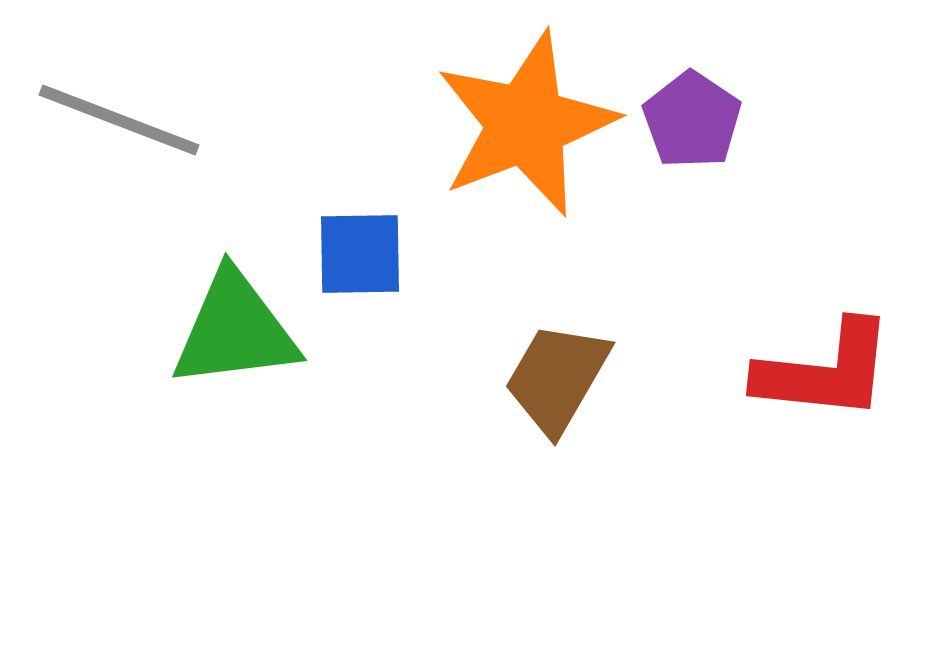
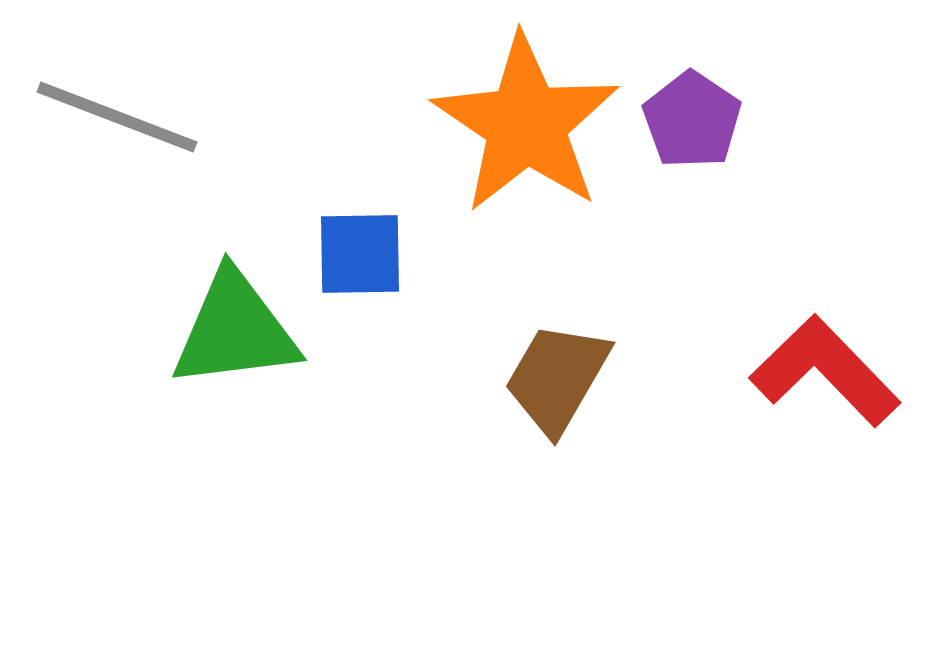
gray line: moved 2 px left, 3 px up
orange star: rotated 17 degrees counterclockwise
red L-shape: rotated 140 degrees counterclockwise
